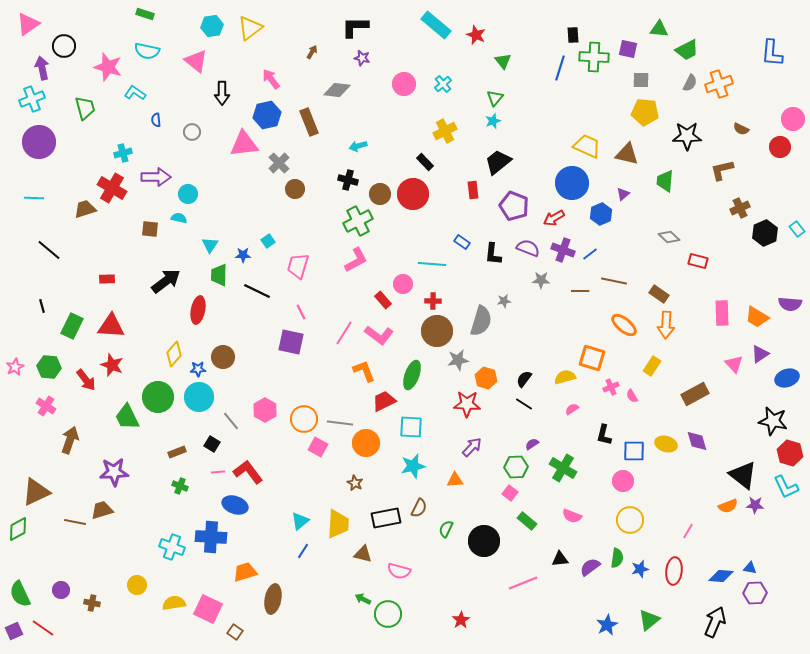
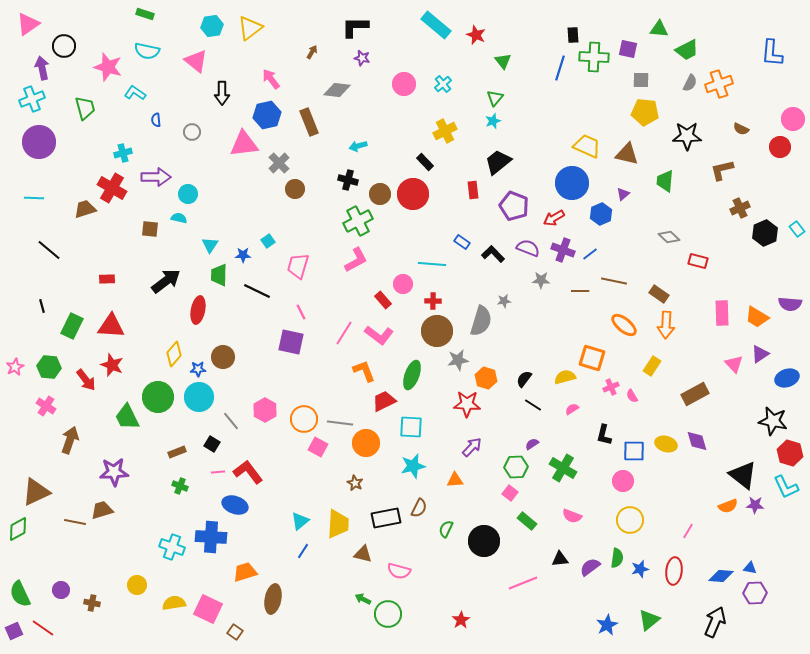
black L-shape at (493, 254): rotated 130 degrees clockwise
black line at (524, 404): moved 9 px right, 1 px down
